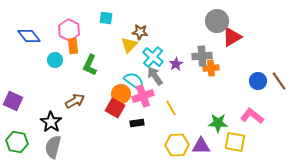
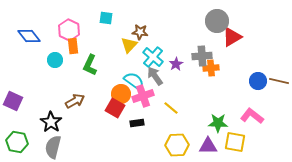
brown line: rotated 42 degrees counterclockwise
yellow line: rotated 21 degrees counterclockwise
purple triangle: moved 7 px right
